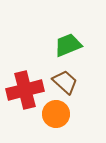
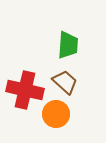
green trapezoid: rotated 116 degrees clockwise
red cross: rotated 27 degrees clockwise
